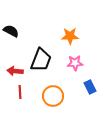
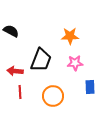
blue rectangle: rotated 24 degrees clockwise
